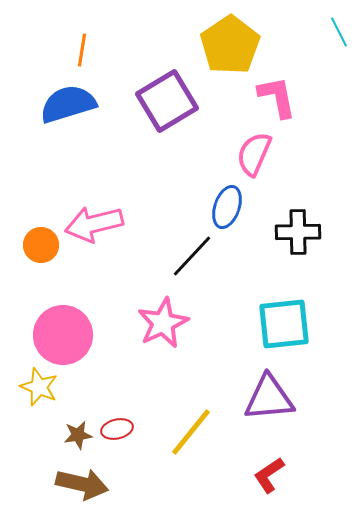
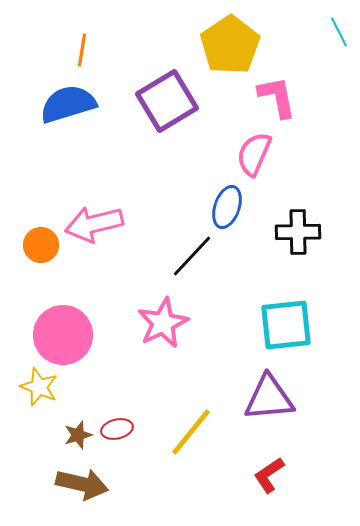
cyan square: moved 2 px right, 1 px down
brown star: rotated 8 degrees counterclockwise
